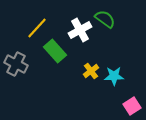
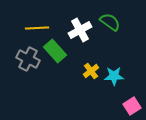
green semicircle: moved 5 px right, 3 px down
yellow line: rotated 45 degrees clockwise
gray cross: moved 12 px right, 5 px up
